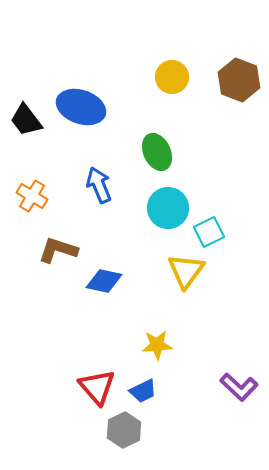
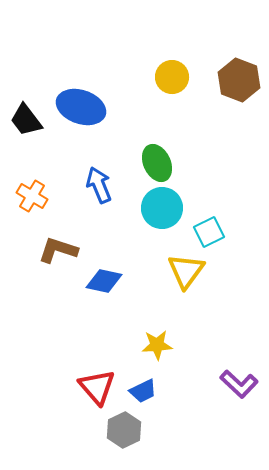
green ellipse: moved 11 px down
cyan circle: moved 6 px left
purple L-shape: moved 3 px up
